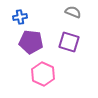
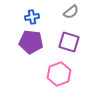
gray semicircle: moved 2 px left; rotated 119 degrees clockwise
blue cross: moved 12 px right
pink hexagon: moved 16 px right; rotated 15 degrees clockwise
